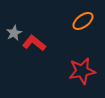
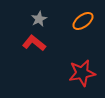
gray star: moved 25 px right, 14 px up
red star: moved 2 px down
